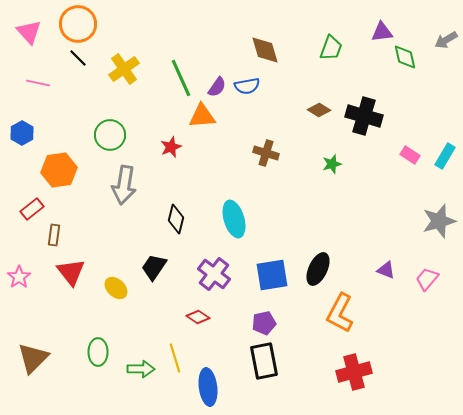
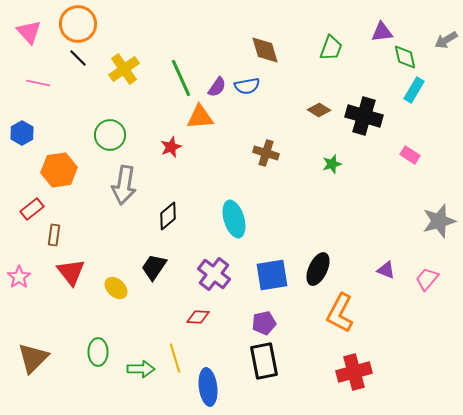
orange triangle at (202, 116): moved 2 px left, 1 px down
cyan rectangle at (445, 156): moved 31 px left, 66 px up
black diamond at (176, 219): moved 8 px left, 3 px up; rotated 36 degrees clockwise
red diamond at (198, 317): rotated 30 degrees counterclockwise
